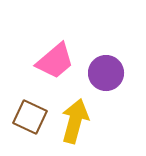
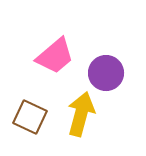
pink trapezoid: moved 5 px up
yellow arrow: moved 6 px right, 7 px up
